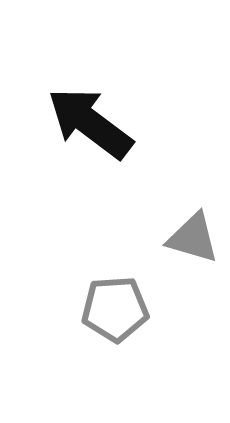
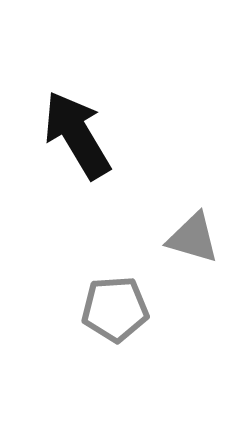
black arrow: moved 13 px left, 12 px down; rotated 22 degrees clockwise
